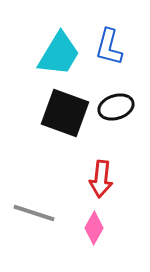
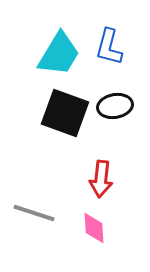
black ellipse: moved 1 px left, 1 px up; rotated 8 degrees clockwise
pink diamond: rotated 32 degrees counterclockwise
